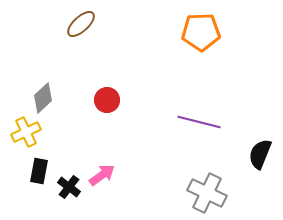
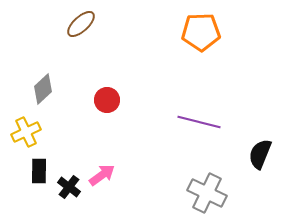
gray diamond: moved 9 px up
black rectangle: rotated 10 degrees counterclockwise
